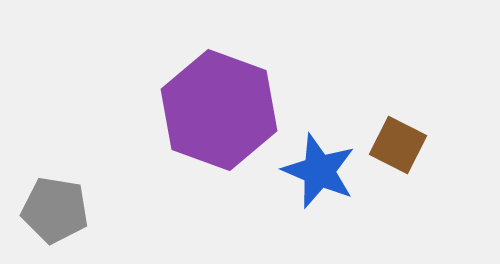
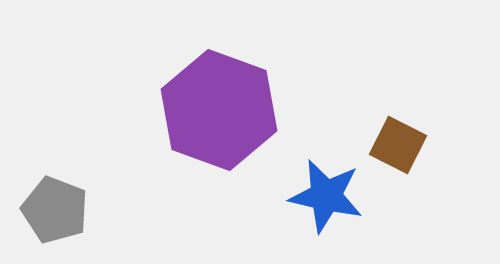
blue star: moved 7 px right, 25 px down; rotated 10 degrees counterclockwise
gray pentagon: rotated 12 degrees clockwise
